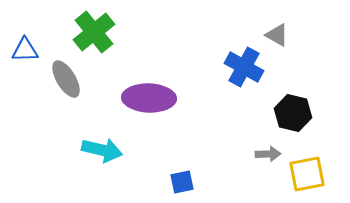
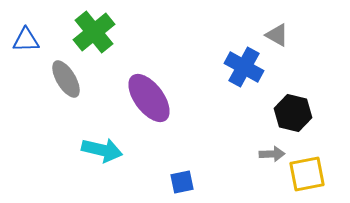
blue triangle: moved 1 px right, 10 px up
purple ellipse: rotated 51 degrees clockwise
gray arrow: moved 4 px right
